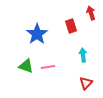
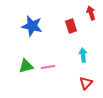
blue star: moved 5 px left, 8 px up; rotated 25 degrees counterclockwise
green triangle: rotated 35 degrees counterclockwise
